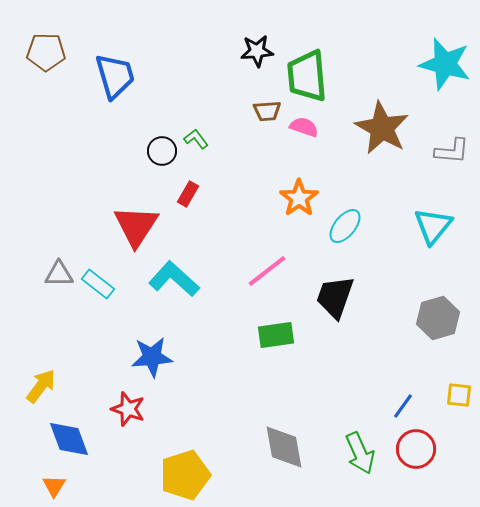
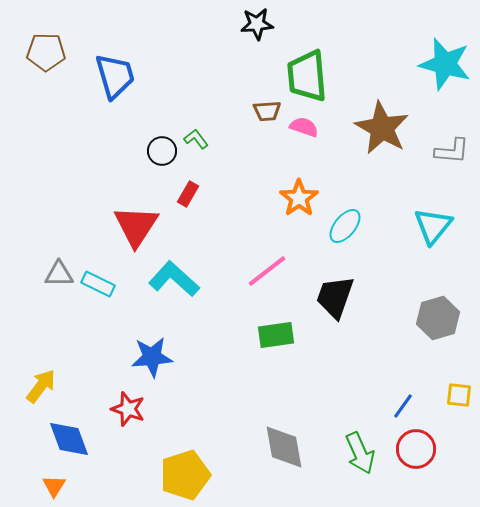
black star: moved 27 px up
cyan rectangle: rotated 12 degrees counterclockwise
